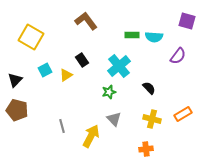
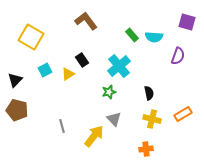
purple square: moved 1 px down
green rectangle: rotated 48 degrees clockwise
purple semicircle: rotated 18 degrees counterclockwise
yellow triangle: moved 2 px right, 1 px up
black semicircle: moved 5 px down; rotated 32 degrees clockwise
yellow arrow: moved 3 px right; rotated 10 degrees clockwise
